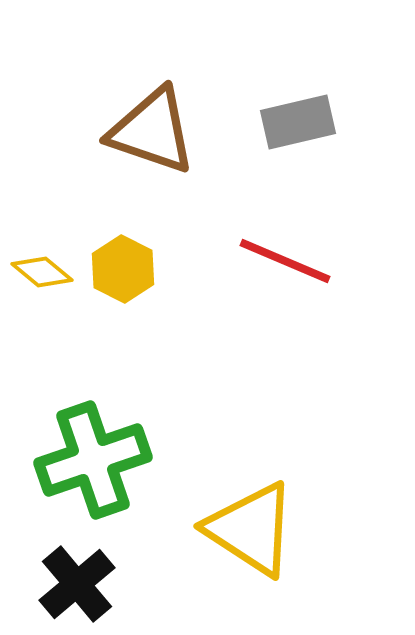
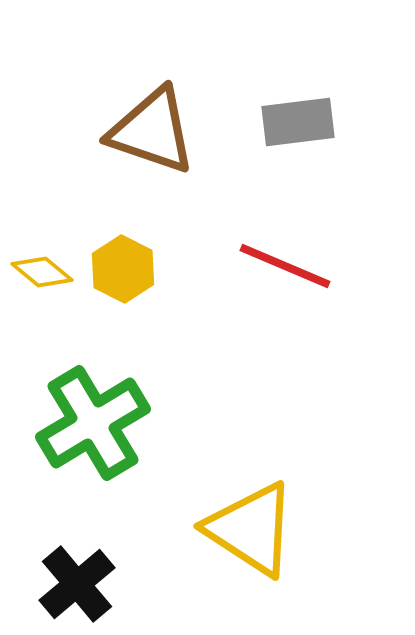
gray rectangle: rotated 6 degrees clockwise
red line: moved 5 px down
green cross: moved 37 px up; rotated 12 degrees counterclockwise
